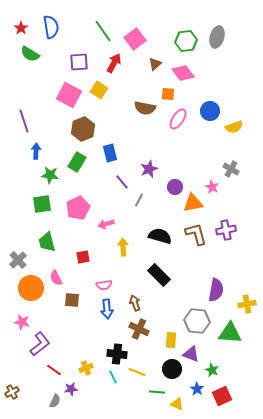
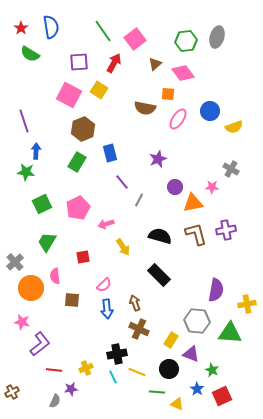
purple star at (149, 169): moved 9 px right, 10 px up
green star at (50, 175): moved 24 px left, 3 px up
pink star at (212, 187): rotated 24 degrees counterclockwise
green square at (42, 204): rotated 18 degrees counterclockwise
green trapezoid at (47, 242): rotated 45 degrees clockwise
yellow arrow at (123, 247): rotated 150 degrees clockwise
gray cross at (18, 260): moved 3 px left, 2 px down
pink semicircle at (56, 278): moved 1 px left, 2 px up; rotated 21 degrees clockwise
pink semicircle at (104, 285): rotated 35 degrees counterclockwise
yellow rectangle at (171, 340): rotated 28 degrees clockwise
black cross at (117, 354): rotated 18 degrees counterclockwise
black circle at (172, 369): moved 3 px left
red line at (54, 370): rotated 28 degrees counterclockwise
